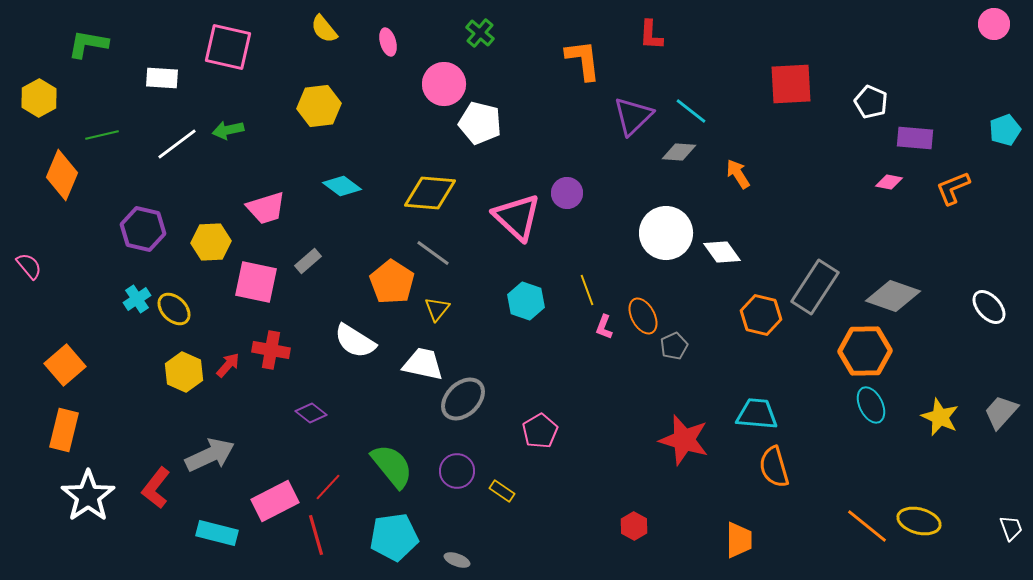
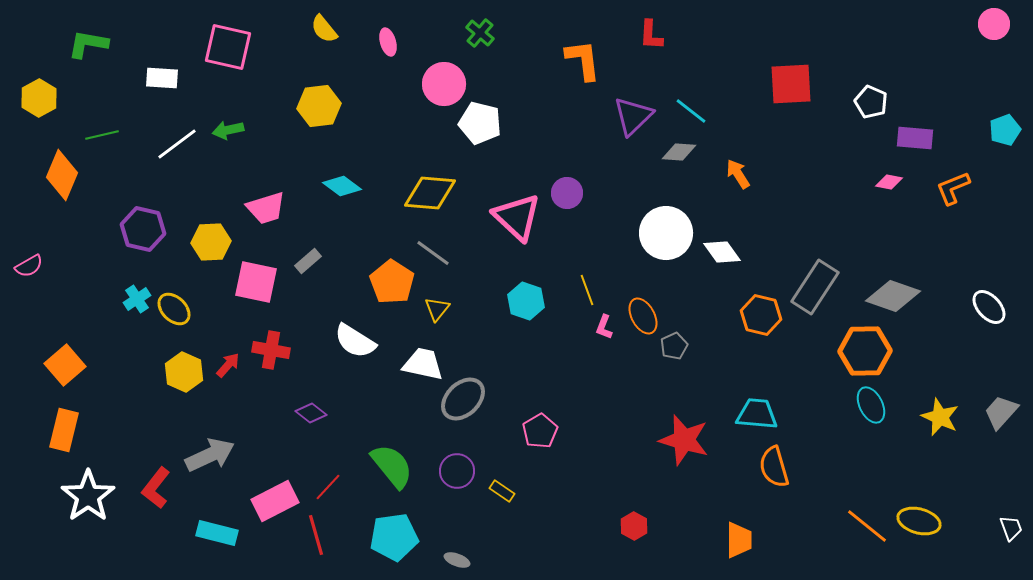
pink semicircle at (29, 266): rotated 100 degrees clockwise
